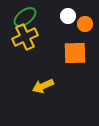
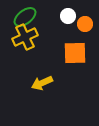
yellow arrow: moved 1 px left, 3 px up
